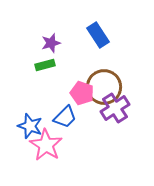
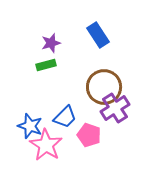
green rectangle: moved 1 px right
pink pentagon: moved 7 px right, 42 px down
